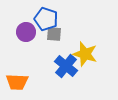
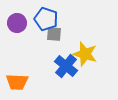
purple circle: moved 9 px left, 9 px up
